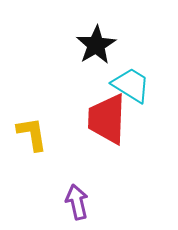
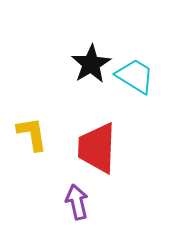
black star: moved 5 px left, 19 px down
cyan trapezoid: moved 4 px right, 9 px up
red trapezoid: moved 10 px left, 29 px down
